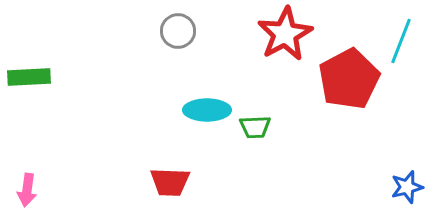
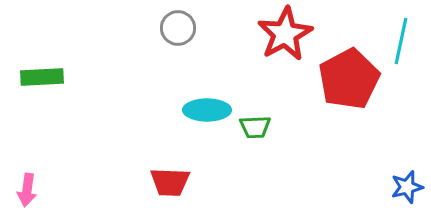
gray circle: moved 3 px up
cyan line: rotated 9 degrees counterclockwise
green rectangle: moved 13 px right
